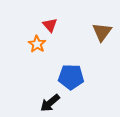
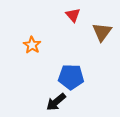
red triangle: moved 23 px right, 10 px up
orange star: moved 5 px left, 1 px down
black arrow: moved 6 px right, 1 px up
